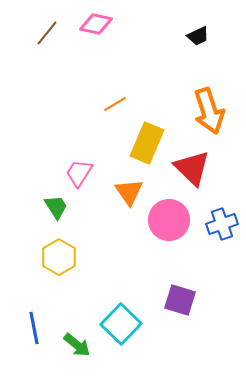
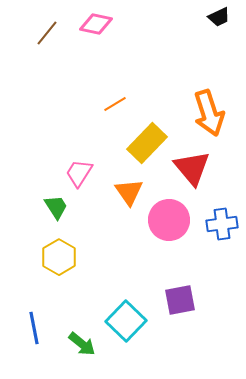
black trapezoid: moved 21 px right, 19 px up
orange arrow: moved 2 px down
yellow rectangle: rotated 21 degrees clockwise
red triangle: rotated 6 degrees clockwise
blue cross: rotated 12 degrees clockwise
purple square: rotated 28 degrees counterclockwise
cyan square: moved 5 px right, 3 px up
green arrow: moved 5 px right, 1 px up
